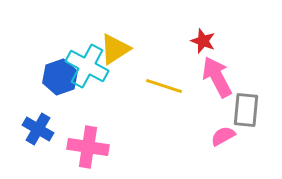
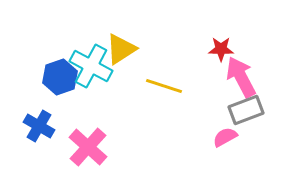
red star: moved 18 px right, 8 px down; rotated 20 degrees counterclockwise
yellow triangle: moved 6 px right
cyan cross: moved 4 px right
pink arrow: moved 24 px right
gray rectangle: rotated 64 degrees clockwise
blue cross: moved 1 px right, 3 px up
pink semicircle: moved 2 px right, 1 px down
pink cross: rotated 33 degrees clockwise
